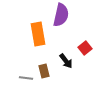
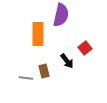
orange rectangle: rotated 10 degrees clockwise
black arrow: moved 1 px right
